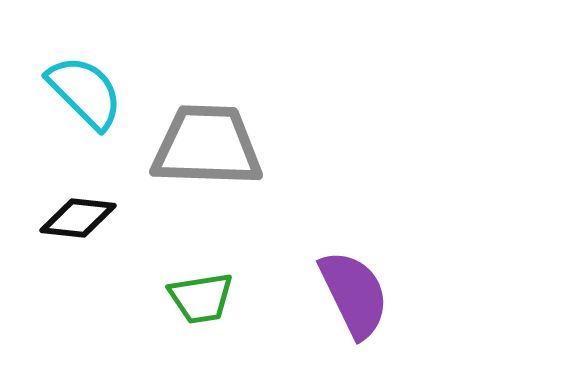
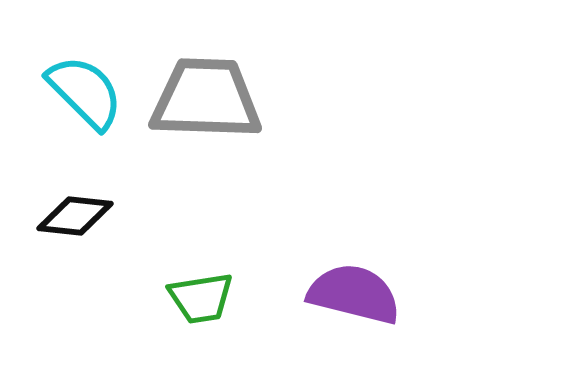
gray trapezoid: moved 1 px left, 47 px up
black diamond: moved 3 px left, 2 px up
purple semicircle: rotated 50 degrees counterclockwise
